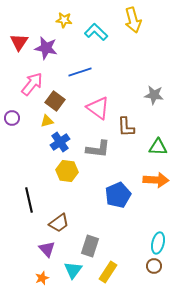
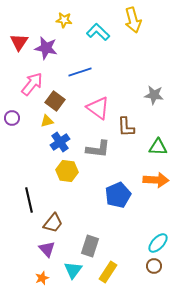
cyan L-shape: moved 2 px right
brown trapezoid: moved 6 px left; rotated 15 degrees counterclockwise
cyan ellipse: rotated 30 degrees clockwise
